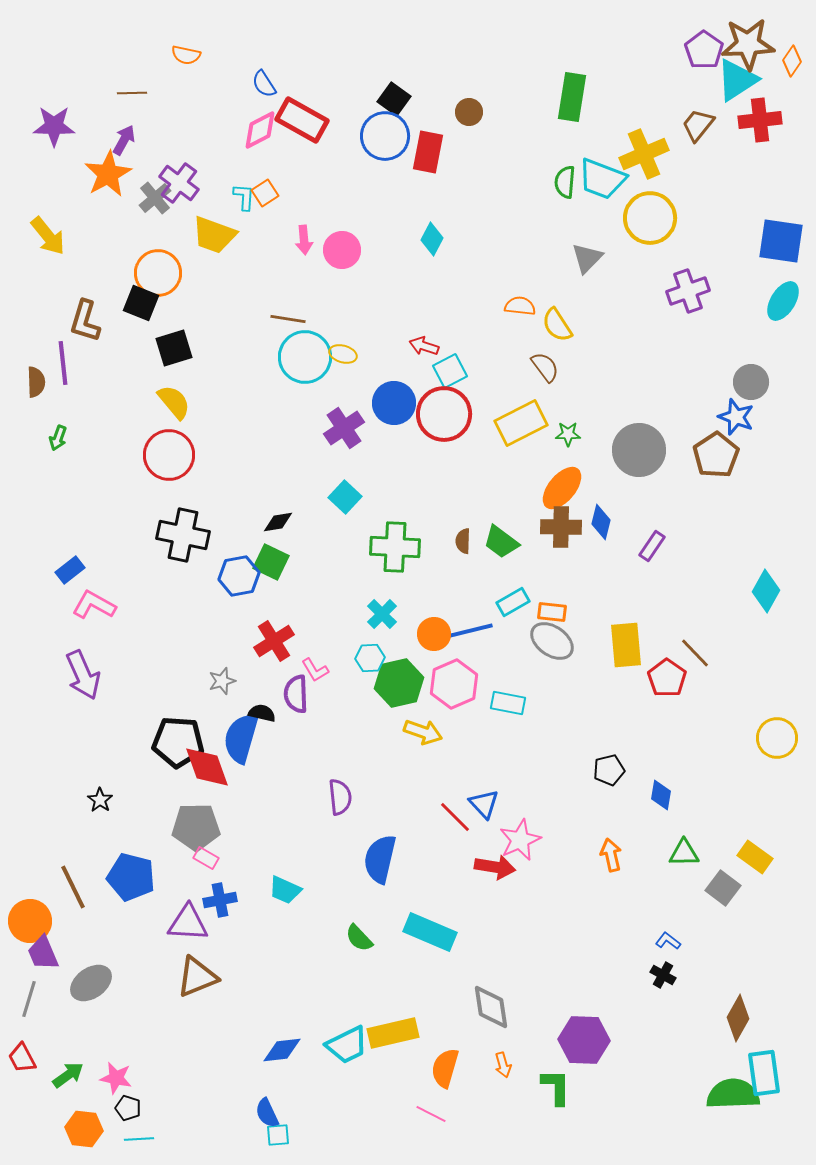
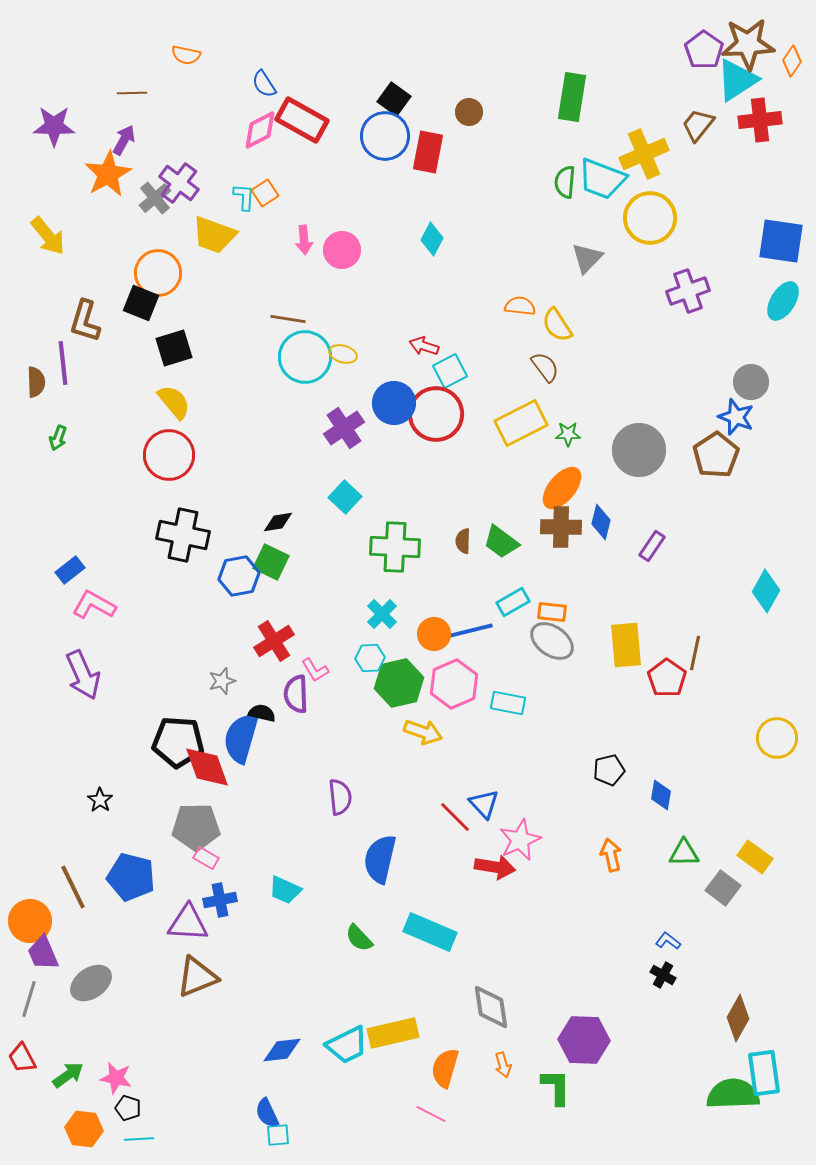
red circle at (444, 414): moved 8 px left
brown line at (695, 653): rotated 56 degrees clockwise
